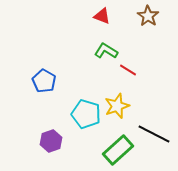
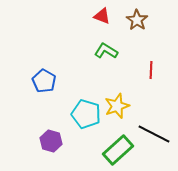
brown star: moved 11 px left, 4 px down
red line: moved 23 px right; rotated 60 degrees clockwise
purple hexagon: rotated 25 degrees counterclockwise
